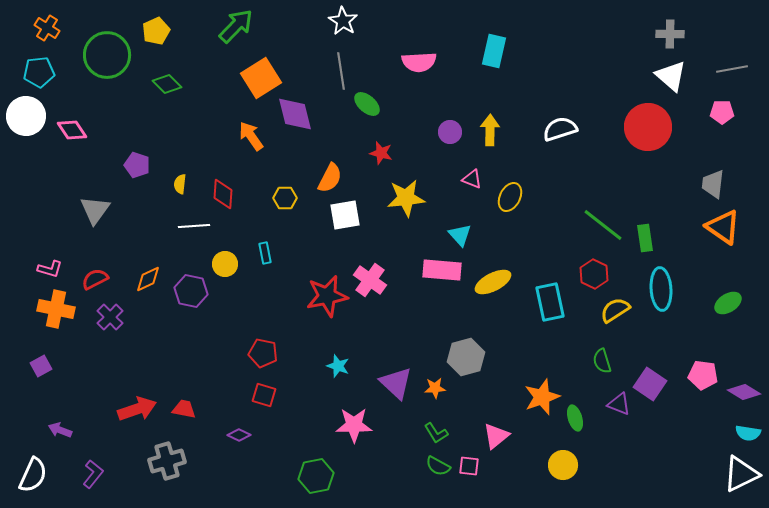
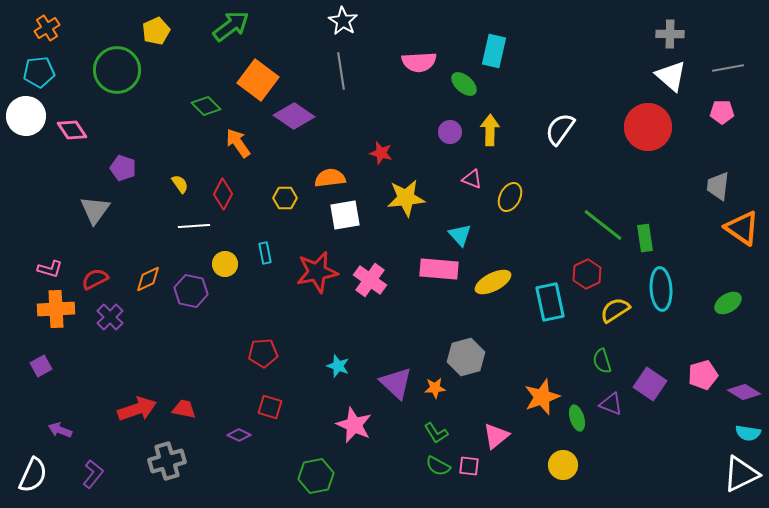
green arrow at (236, 26): moved 5 px left; rotated 9 degrees clockwise
orange cross at (47, 28): rotated 25 degrees clockwise
green circle at (107, 55): moved 10 px right, 15 px down
gray line at (732, 69): moved 4 px left, 1 px up
orange square at (261, 78): moved 3 px left, 2 px down; rotated 21 degrees counterclockwise
green diamond at (167, 84): moved 39 px right, 22 px down
green ellipse at (367, 104): moved 97 px right, 20 px up
purple diamond at (295, 114): moved 1 px left, 2 px down; rotated 42 degrees counterclockwise
white semicircle at (560, 129): rotated 36 degrees counterclockwise
orange arrow at (251, 136): moved 13 px left, 7 px down
purple pentagon at (137, 165): moved 14 px left, 3 px down
orange semicircle at (330, 178): rotated 124 degrees counterclockwise
yellow semicircle at (180, 184): rotated 138 degrees clockwise
gray trapezoid at (713, 184): moved 5 px right, 2 px down
red diamond at (223, 194): rotated 24 degrees clockwise
orange triangle at (723, 227): moved 19 px right, 1 px down
pink rectangle at (442, 270): moved 3 px left, 1 px up
red hexagon at (594, 274): moved 7 px left; rotated 8 degrees clockwise
red star at (327, 296): moved 10 px left, 24 px up
orange cross at (56, 309): rotated 15 degrees counterclockwise
red pentagon at (263, 353): rotated 16 degrees counterclockwise
pink pentagon at (703, 375): rotated 24 degrees counterclockwise
red square at (264, 395): moved 6 px right, 12 px down
purple triangle at (619, 404): moved 8 px left
green ellipse at (575, 418): moved 2 px right
pink star at (354, 425): rotated 24 degrees clockwise
